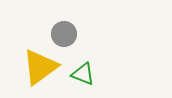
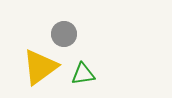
green triangle: rotated 30 degrees counterclockwise
